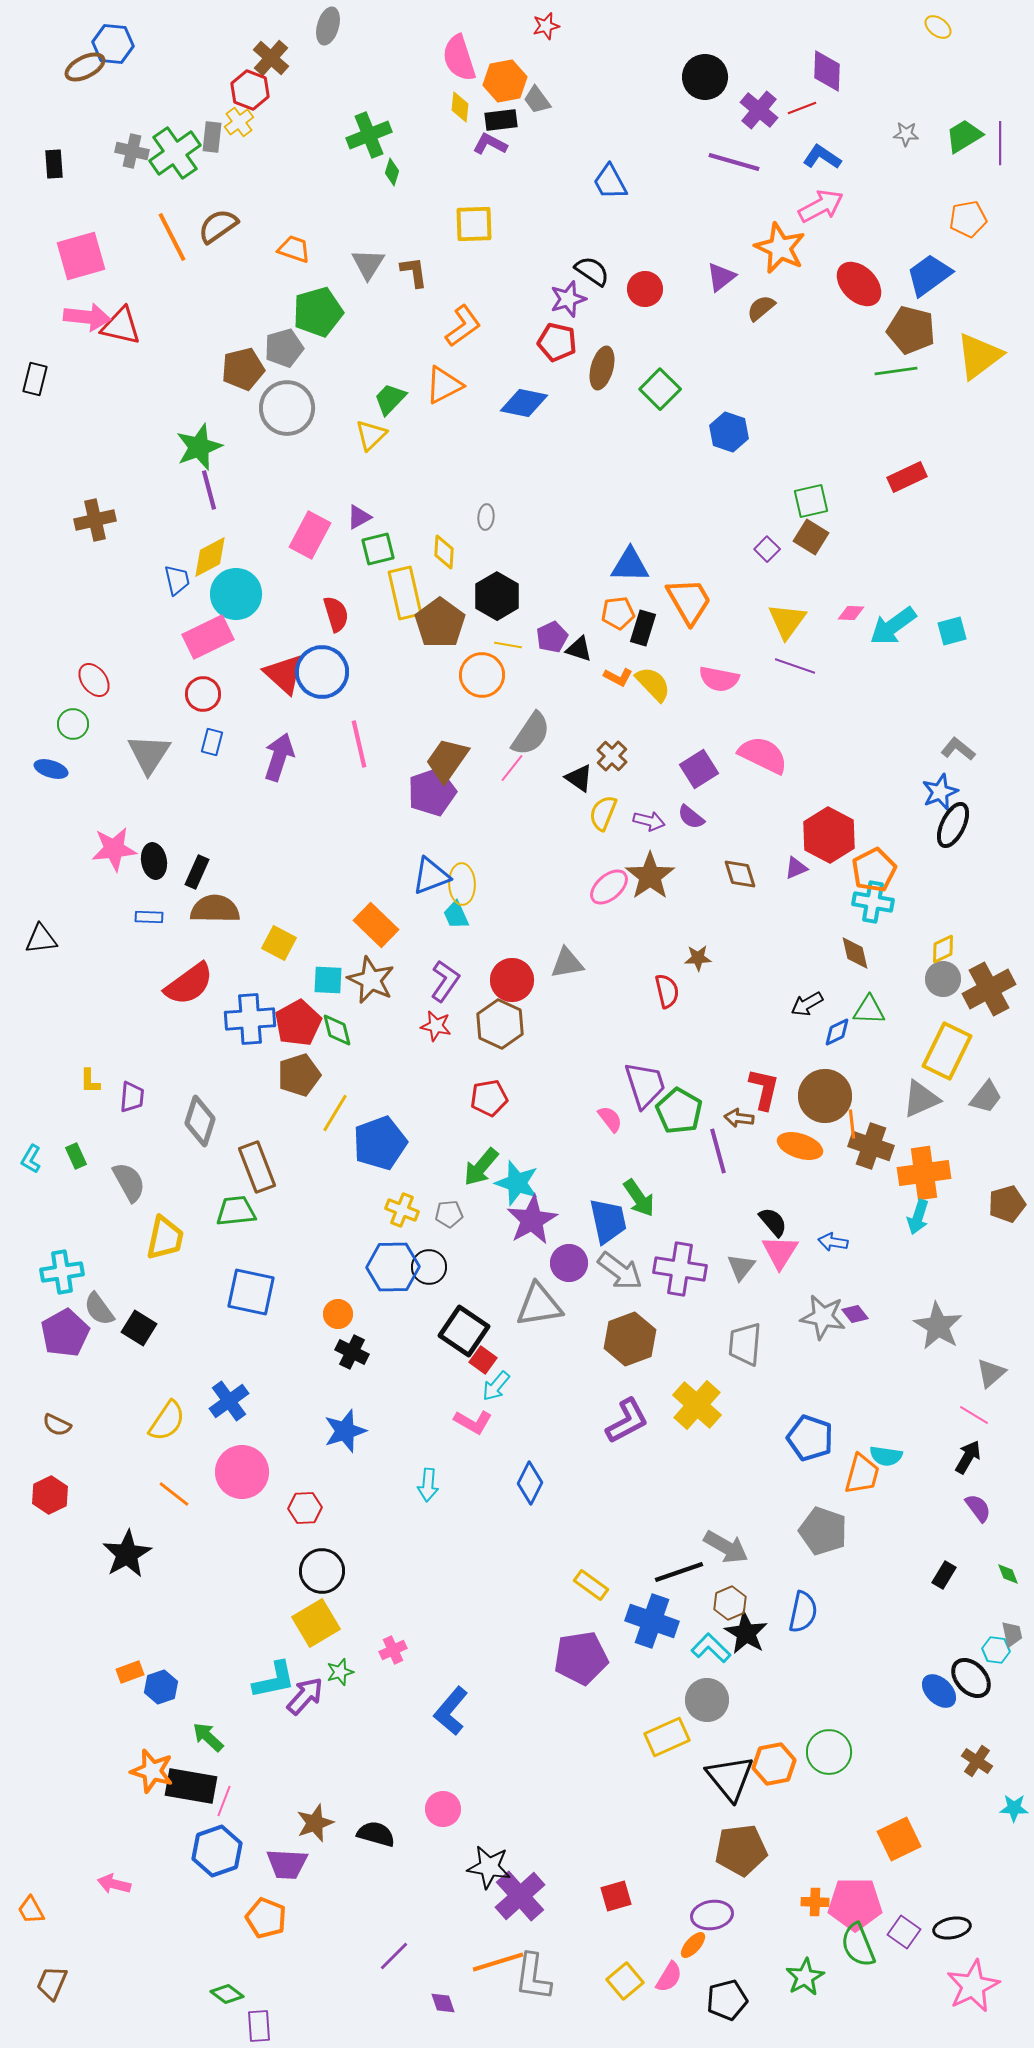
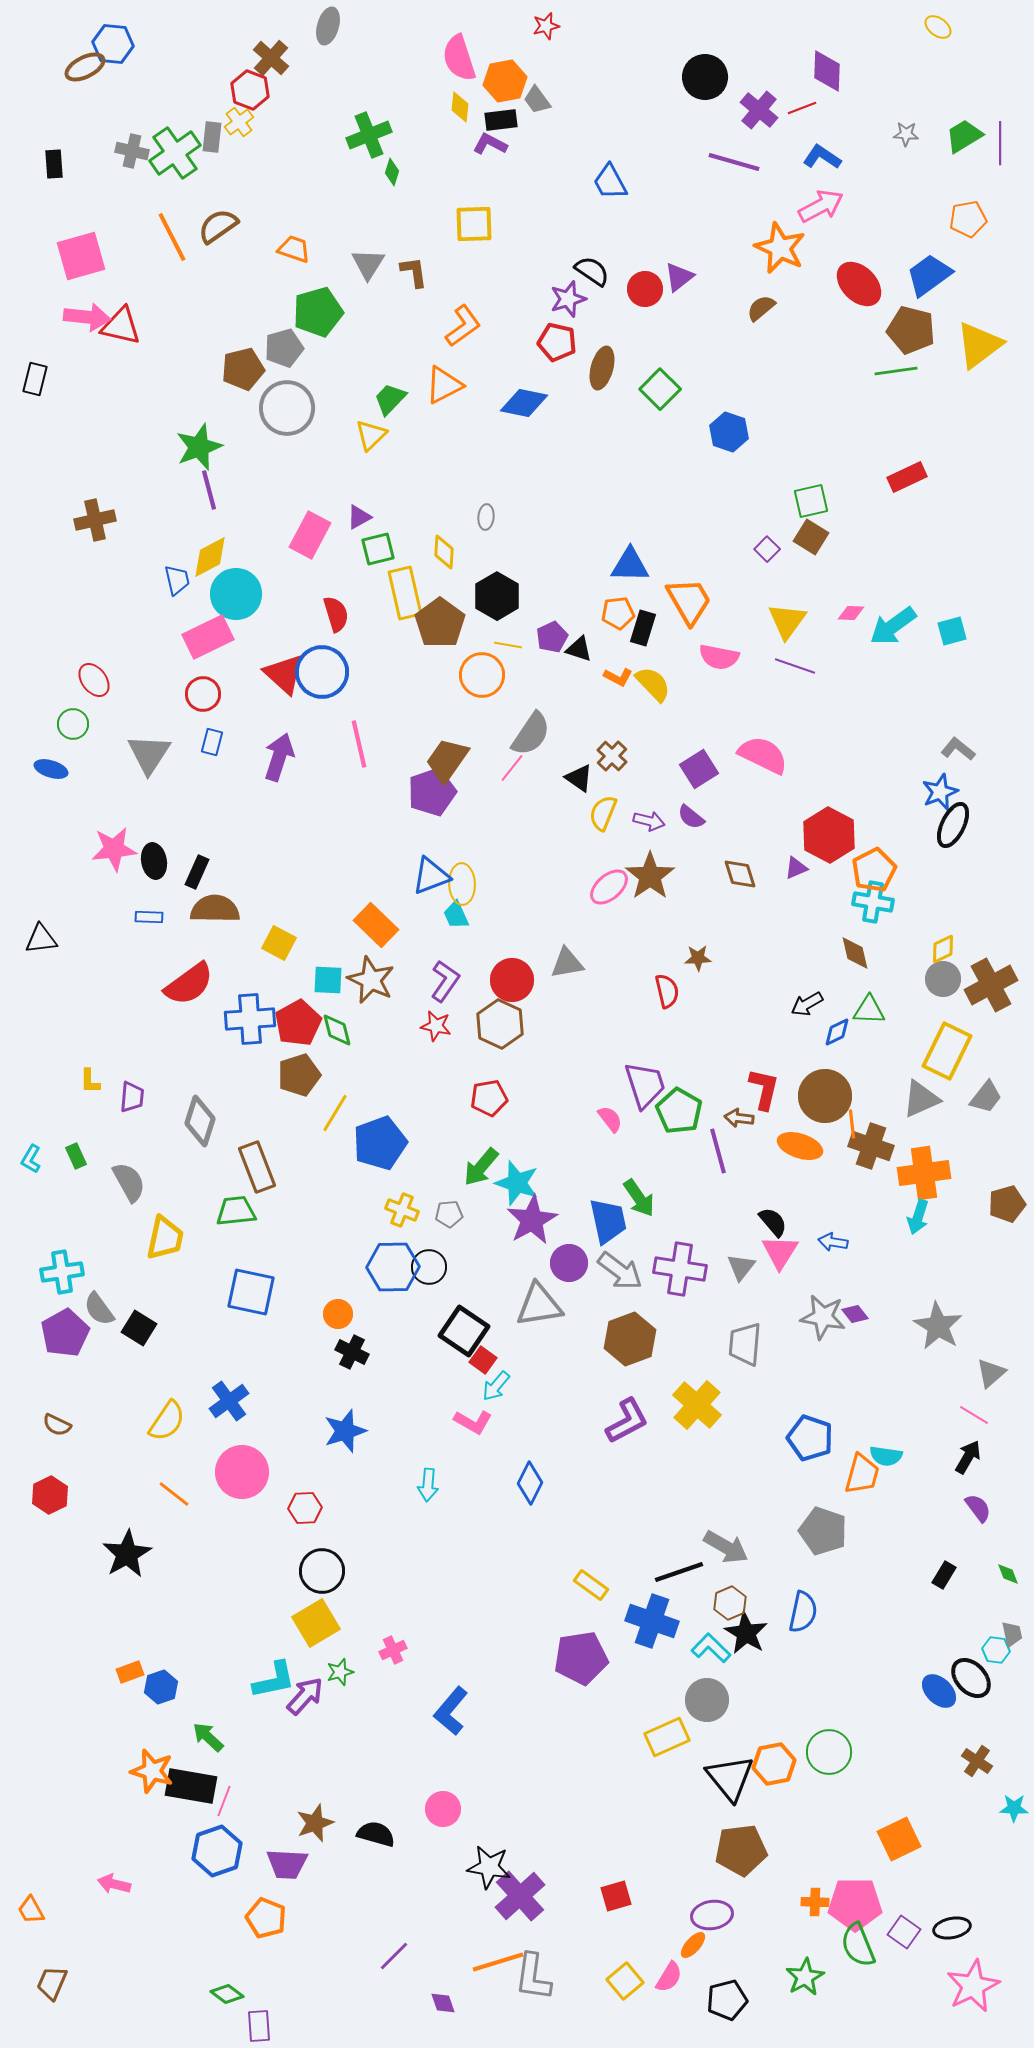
purple triangle at (721, 277): moved 42 px left
yellow triangle at (979, 356): moved 11 px up
pink semicircle at (719, 679): moved 22 px up
brown cross at (989, 989): moved 2 px right, 4 px up
